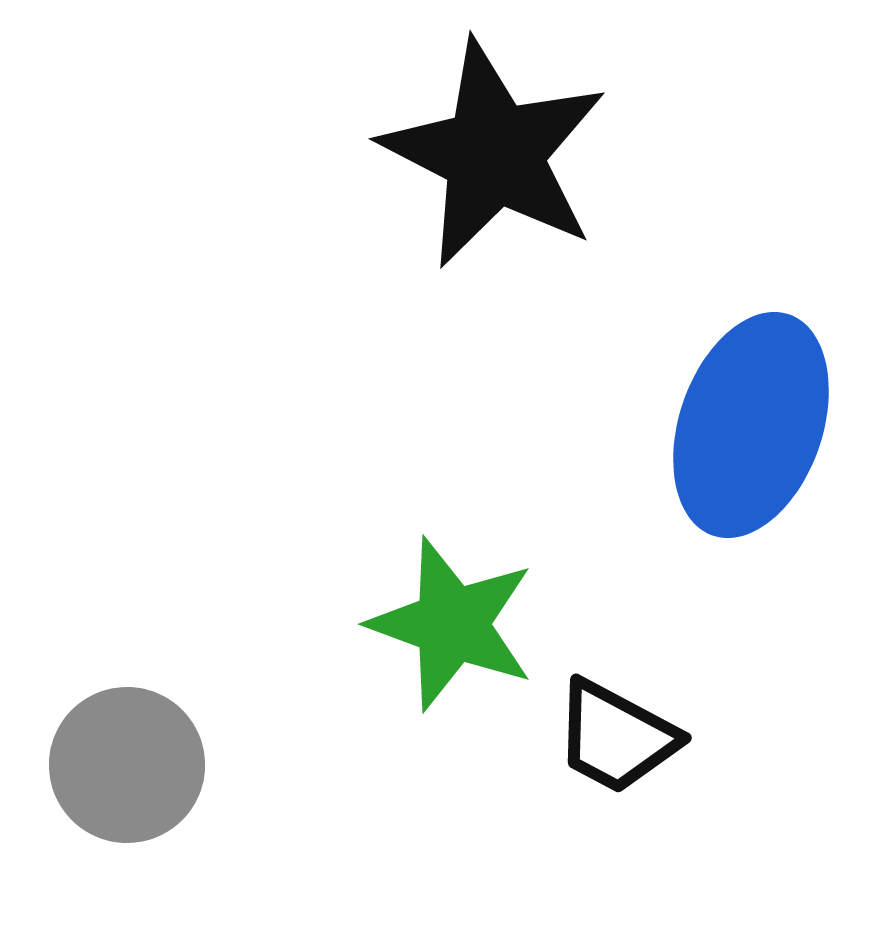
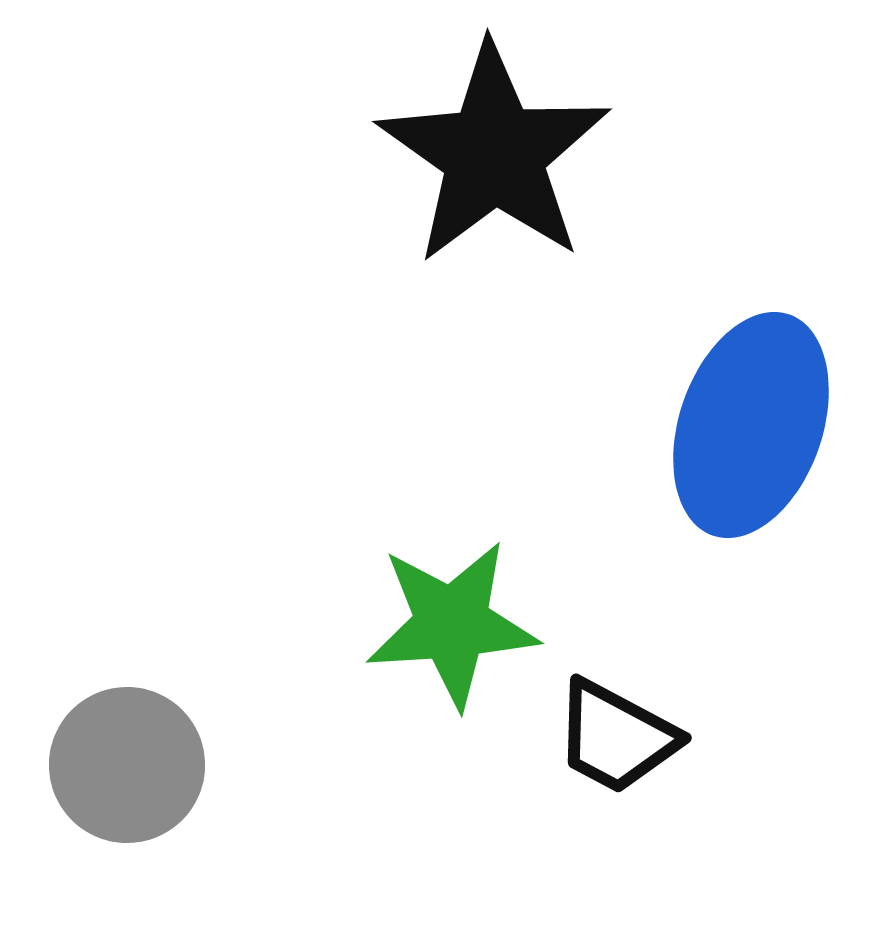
black star: rotated 8 degrees clockwise
green star: rotated 24 degrees counterclockwise
